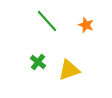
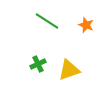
green line: rotated 15 degrees counterclockwise
green cross: moved 2 px down; rotated 28 degrees clockwise
